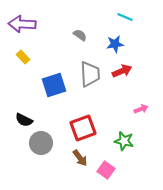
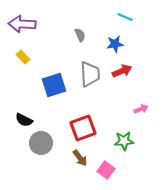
gray semicircle: rotated 32 degrees clockwise
green star: rotated 18 degrees counterclockwise
